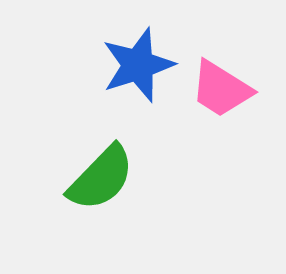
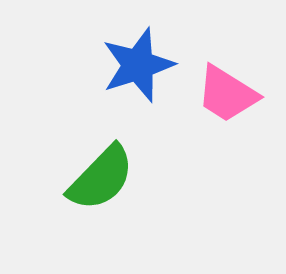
pink trapezoid: moved 6 px right, 5 px down
